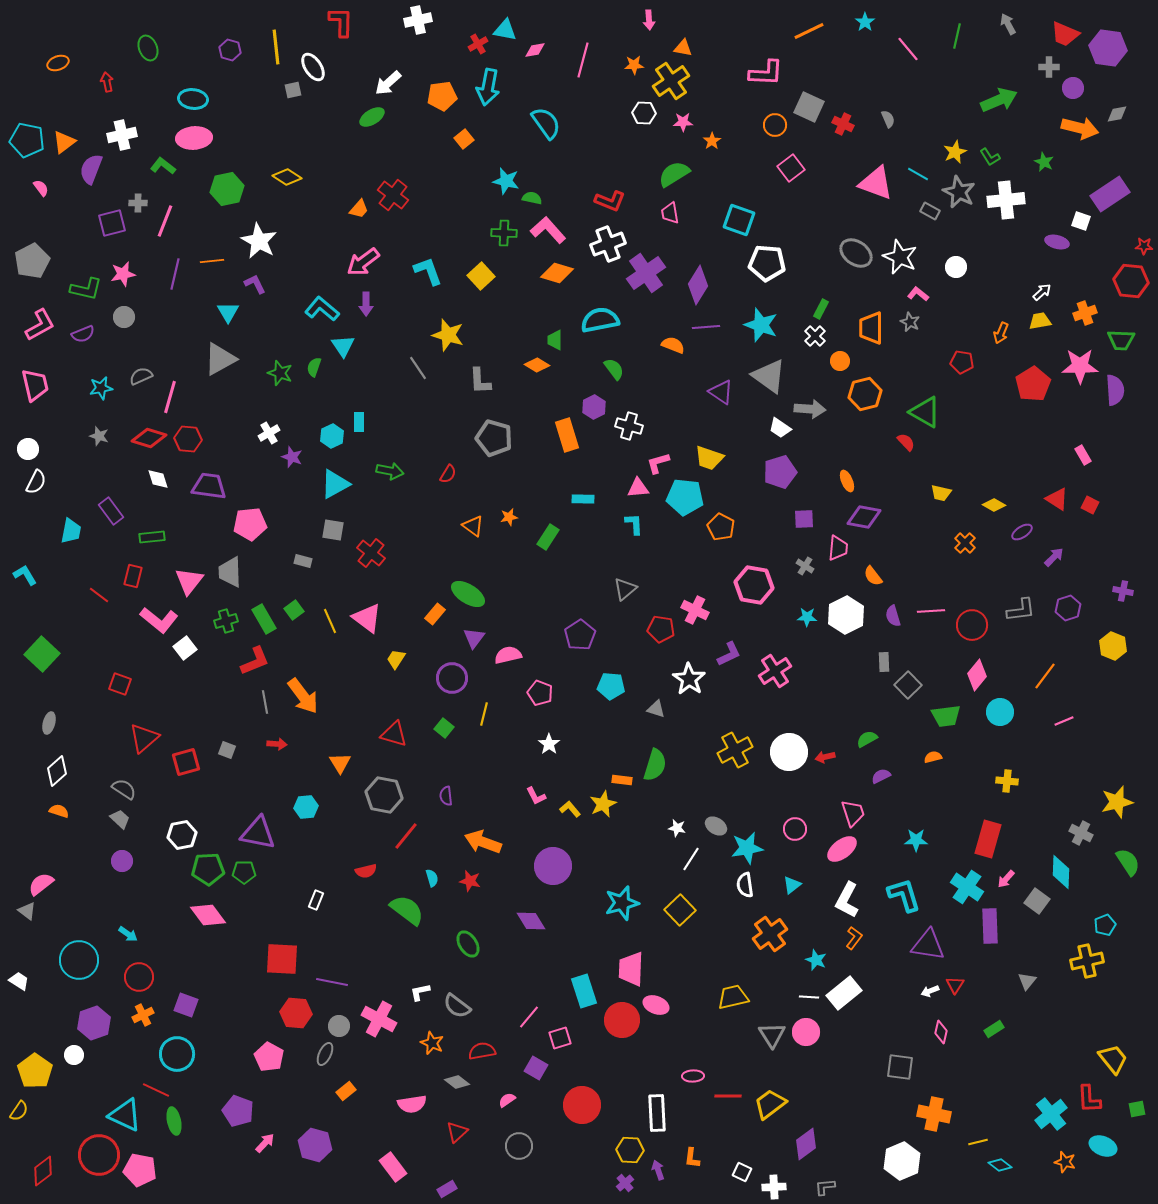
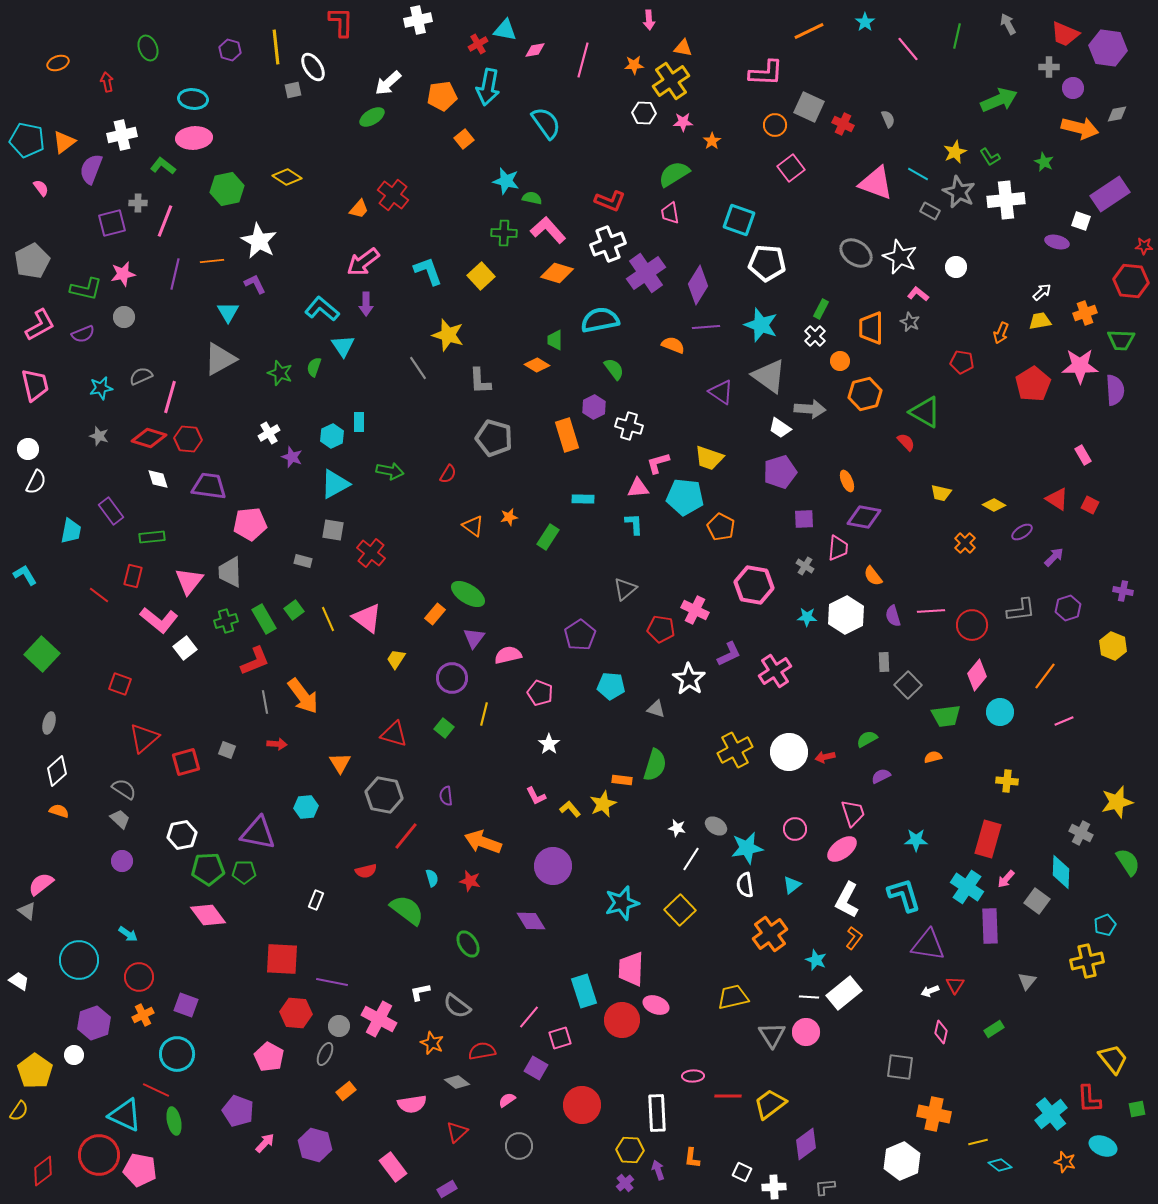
yellow line at (330, 621): moved 2 px left, 2 px up
